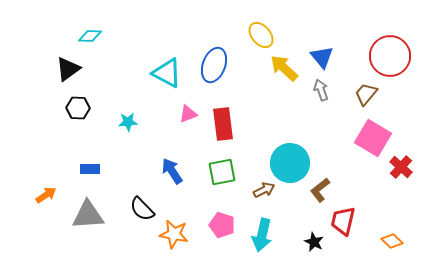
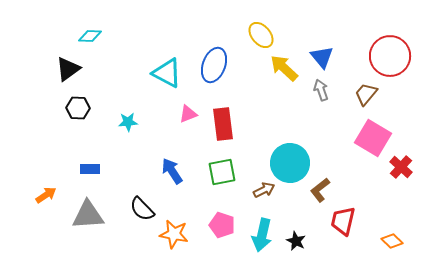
black star: moved 18 px left, 1 px up
